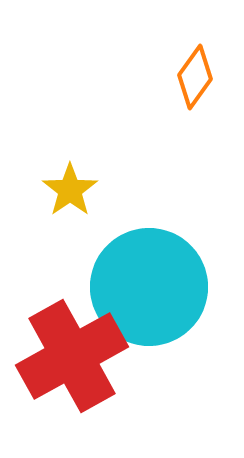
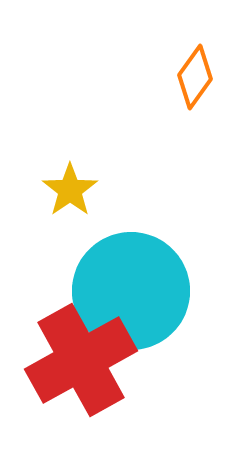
cyan circle: moved 18 px left, 4 px down
red cross: moved 9 px right, 4 px down
